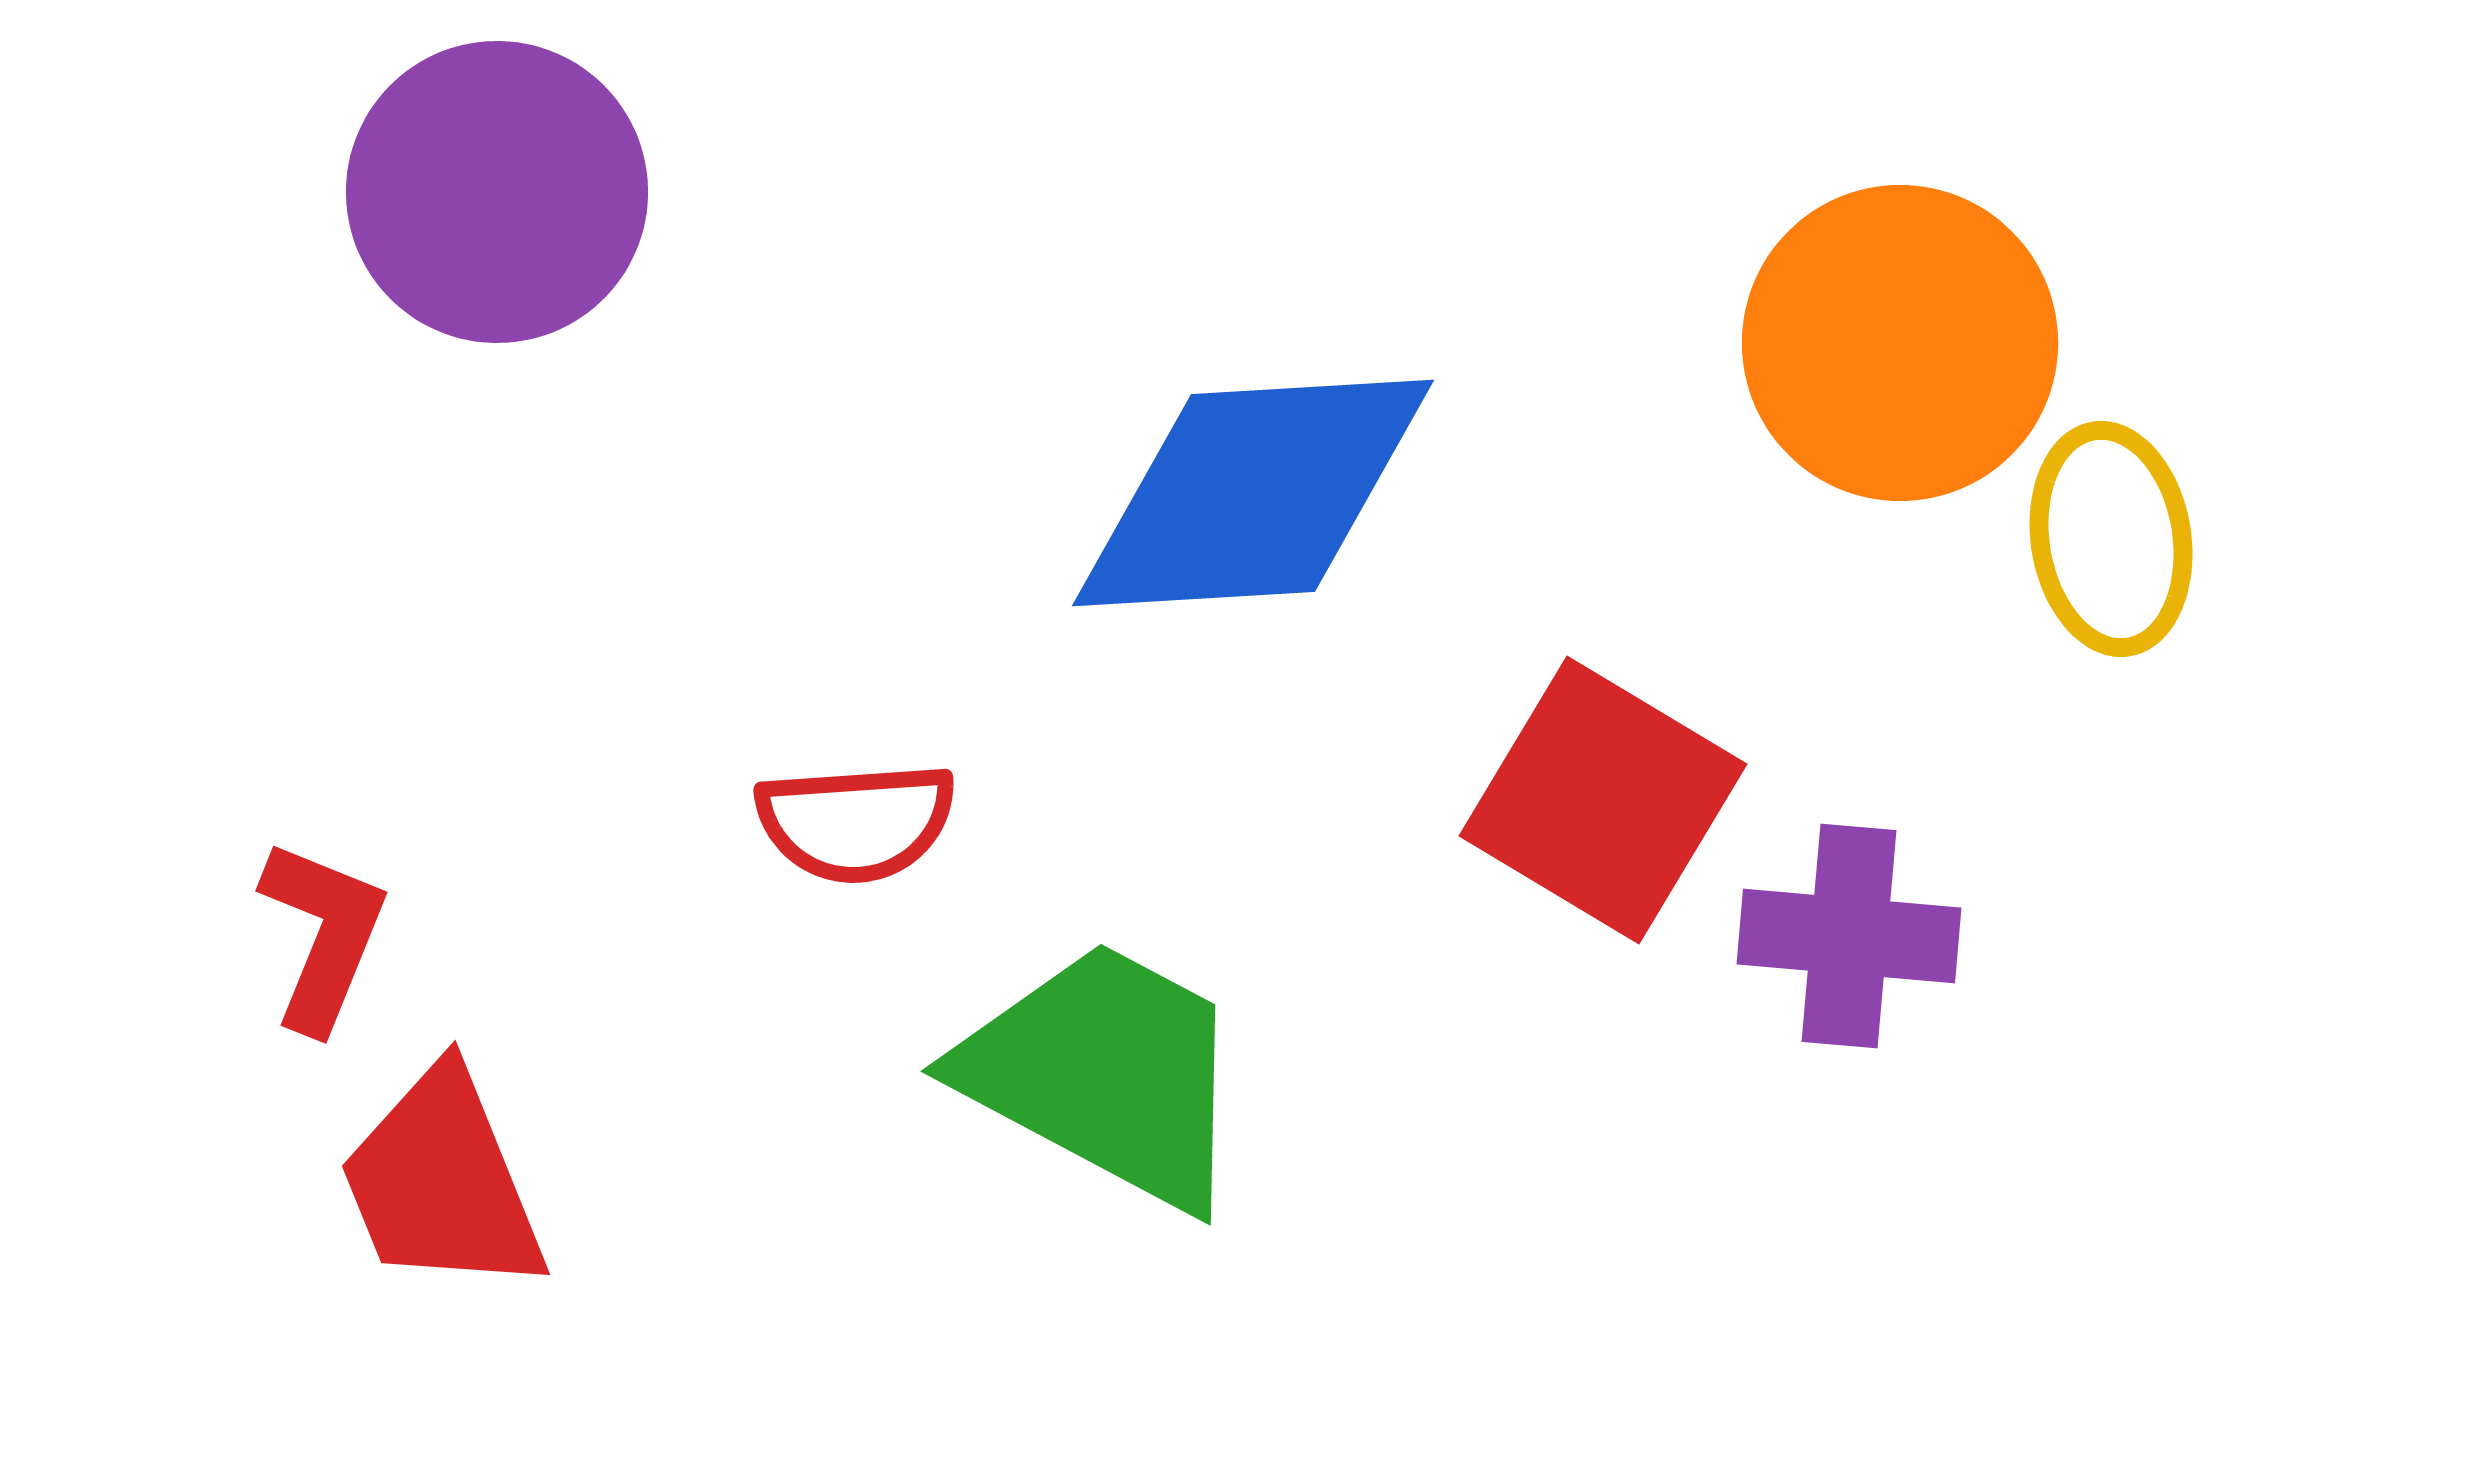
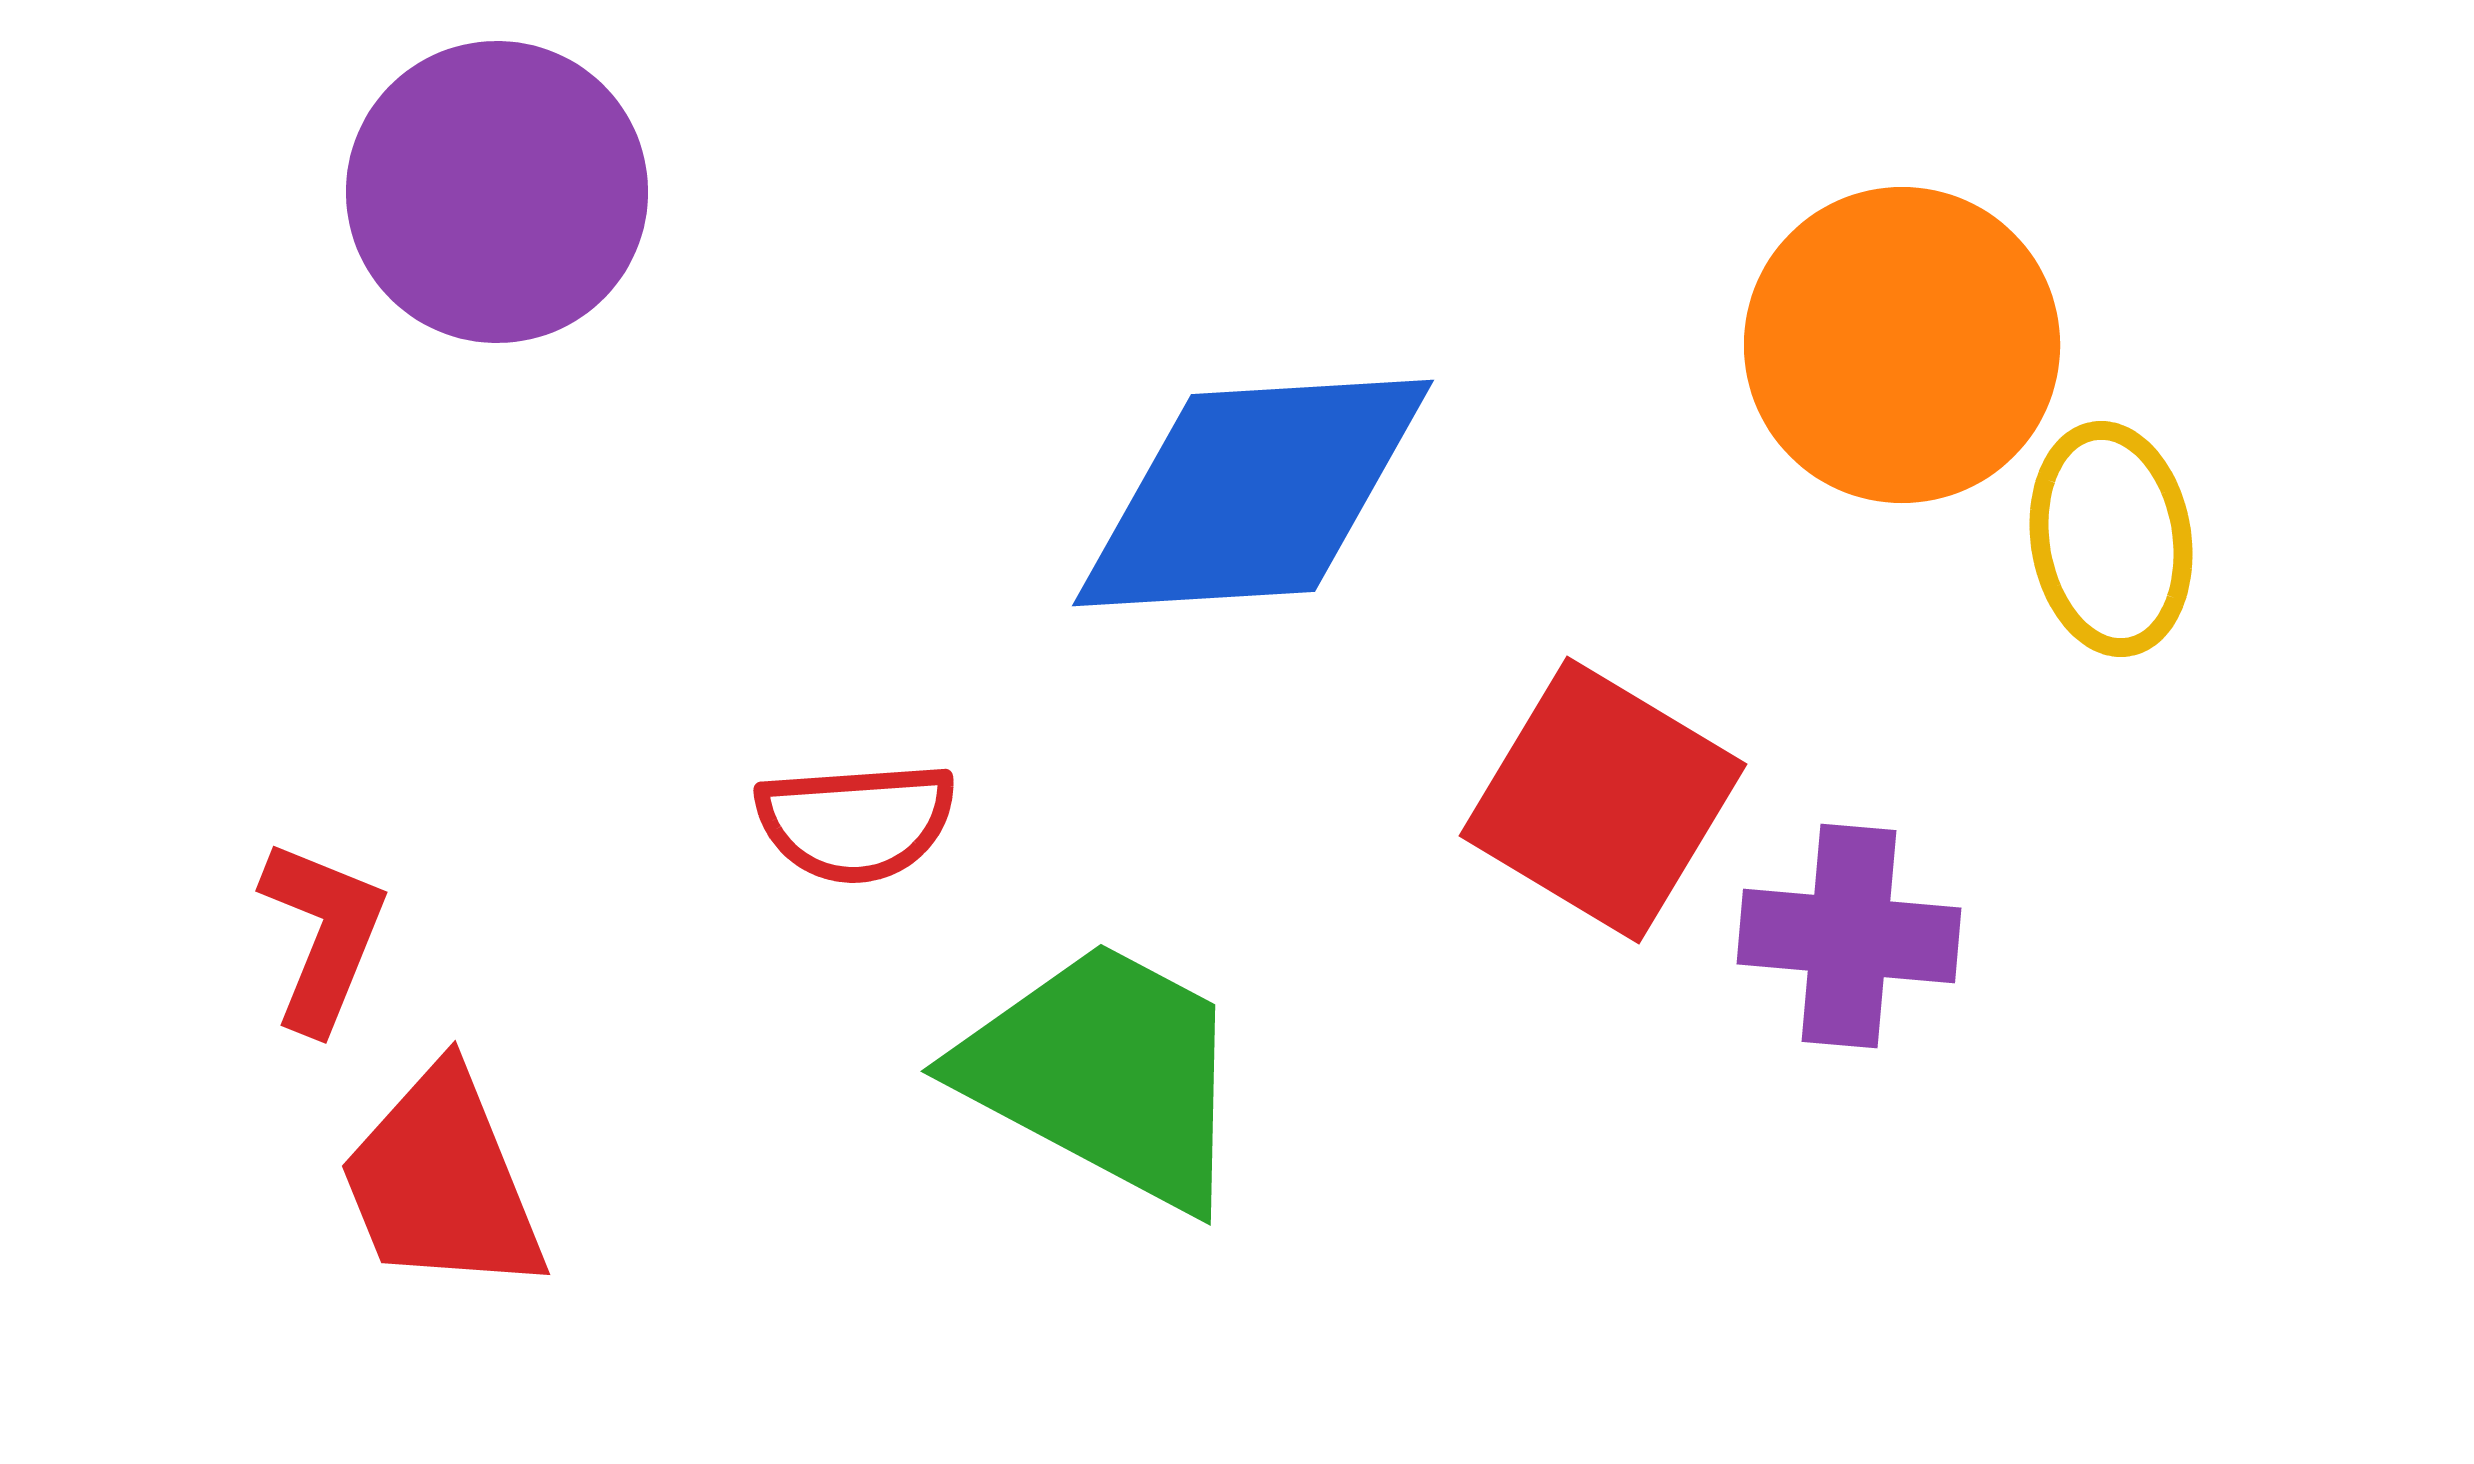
orange circle: moved 2 px right, 2 px down
